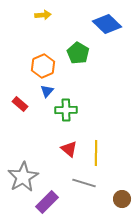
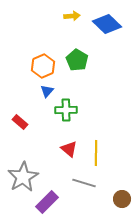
yellow arrow: moved 29 px right, 1 px down
green pentagon: moved 1 px left, 7 px down
red rectangle: moved 18 px down
